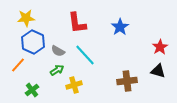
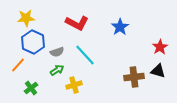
red L-shape: rotated 55 degrees counterclockwise
gray semicircle: moved 1 px left, 1 px down; rotated 48 degrees counterclockwise
brown cross: moved 7 px right, 4 px up
green cross: moved 1 px left, 2 px up
